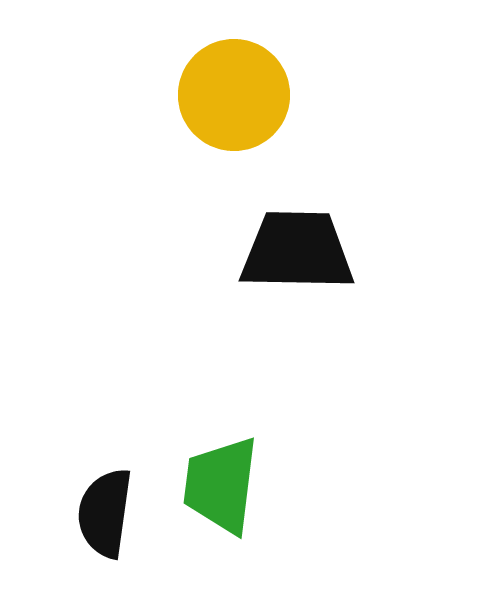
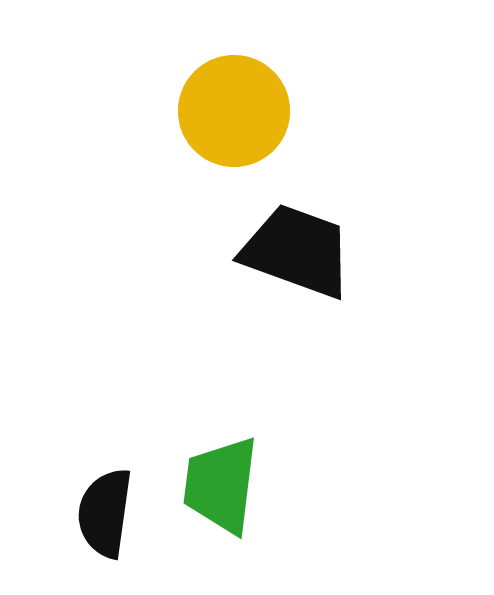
yellow circle: moved 16 px down
black trapezoid: rotated 19 degrees clockwise
